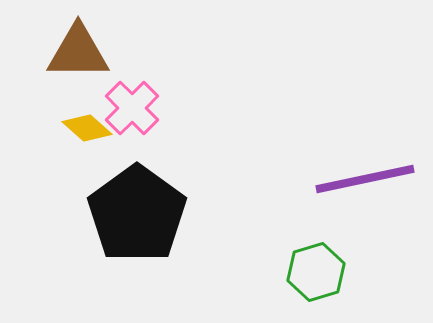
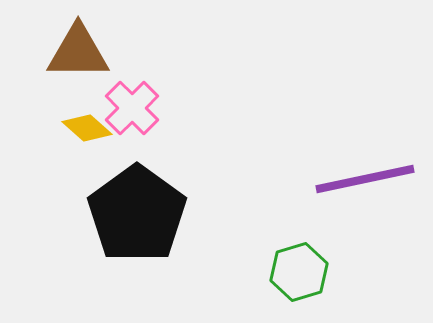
green hexagon: moved 17 px left
